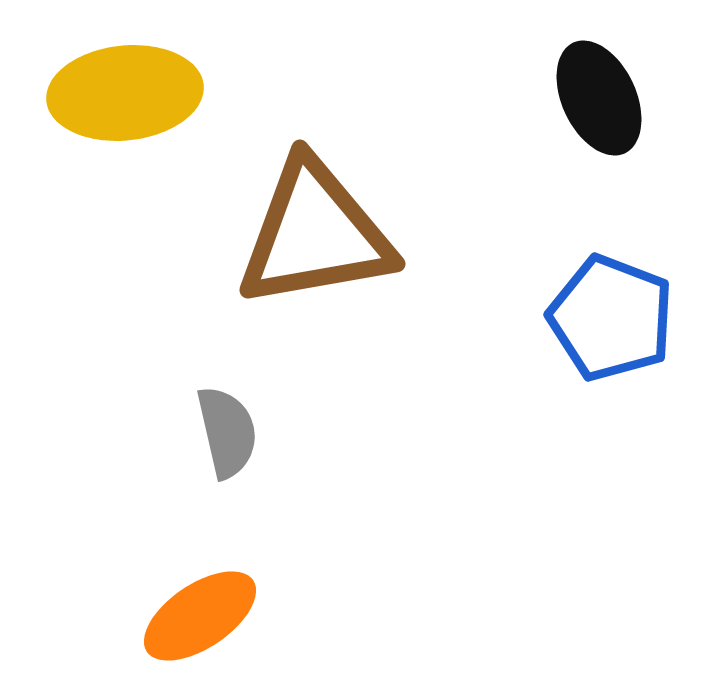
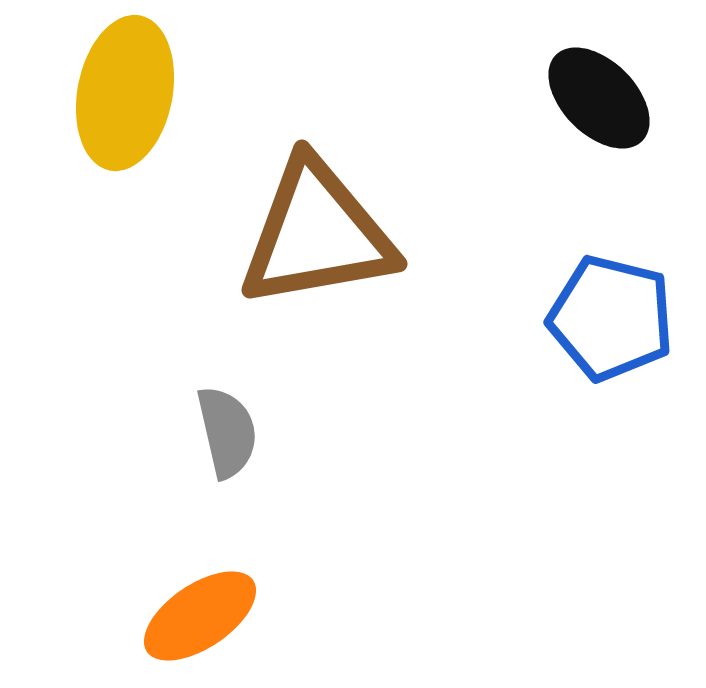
yellow ellipse: rotated 73 degrees counterclockwise
black ellipse: rotated 20 degrees counterclockwise
brown triangle: moved 2 px right
blue pentagon: rotated 7 degrees counterclockwise
